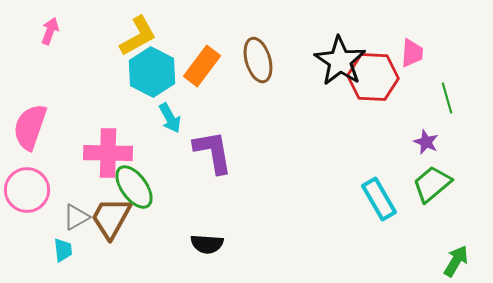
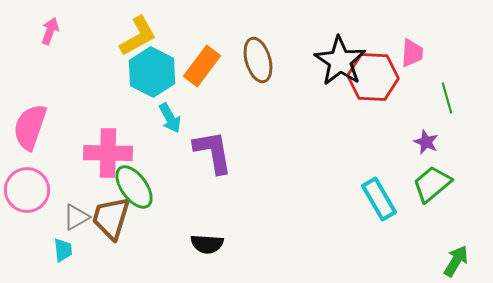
brown trapezoid: rotated 12 degrees counterclockwise
